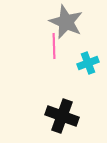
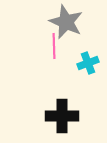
black cross: rotated 20 degrees counterclockwise
